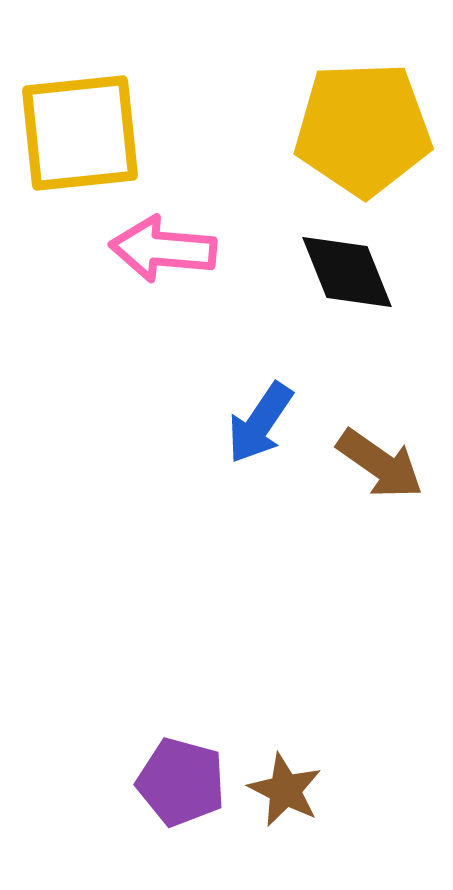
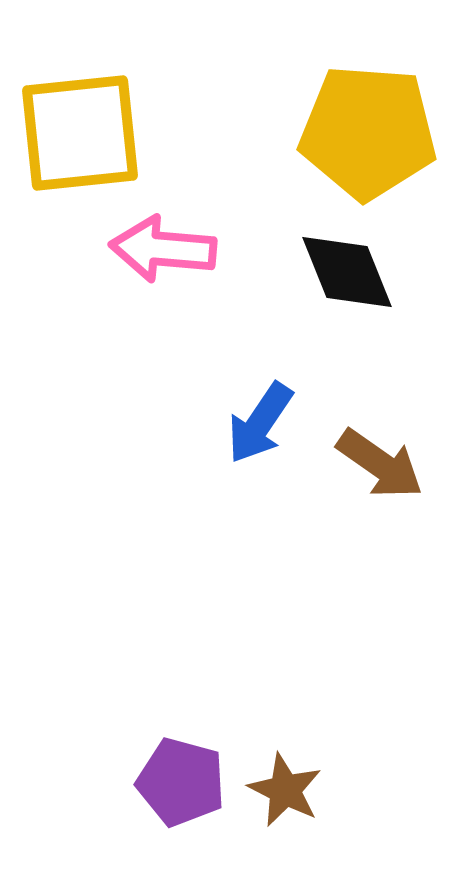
yellow pentagon: moved 5 px right, 3 px down; rotated 6 degrees clockwise
